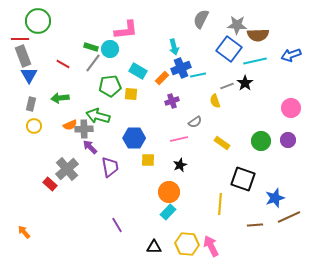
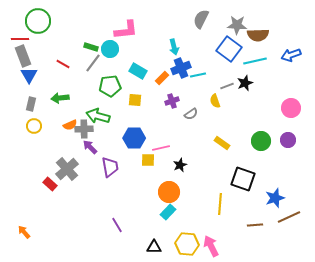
black star at (245, 83): rotated 14 degrees clockwise
yellow square at (131, 94): moved 4 px right, 6 px down
gray semicircle at (195, 122): moved 4 px left, 8 px up
pink line at (179, 139): moved 18 px left, 9 px down
